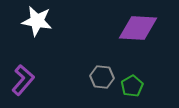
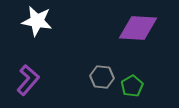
purple L-shape: moved 5 px right
